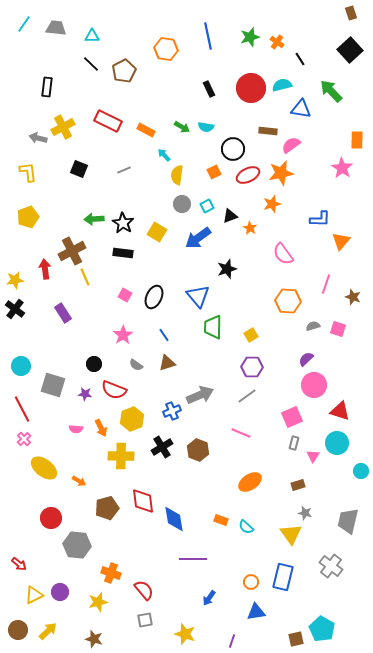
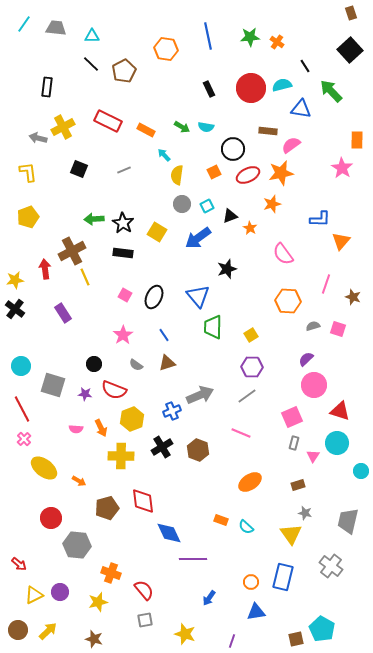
green star at (250, 37): rotated 12 degrees clockwise
black line at (300, 59): moved 5 px right, 7 px down
blue diamond at (174, 519): moved 5 px left, 14 px down; rotated 16 degrees counterclockwise
